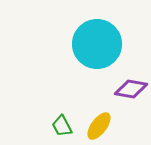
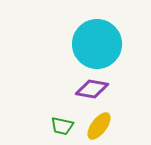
purple diamond: moved 39 px left
green trapezoid: rotated 50 degrees counterclockwise
